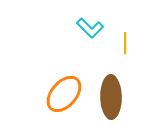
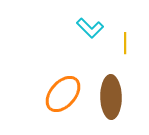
orange ellipse: moved 1 px left
